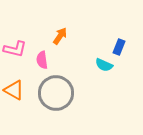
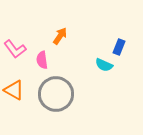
pink L-shape: rotated 40 degrees clockwise
gray circle: moved 1 px down
